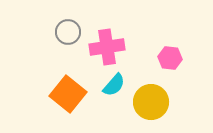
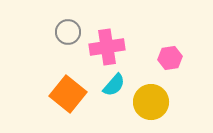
pink hexagon: rotated 15 degrees counterclockwise
